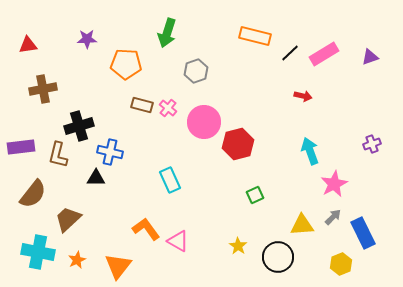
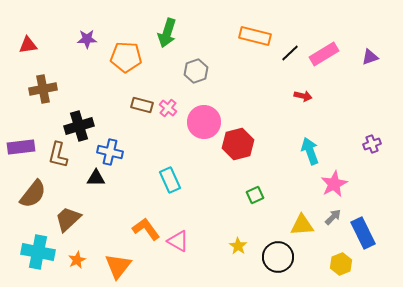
orange pentagon: moved 7 px up
